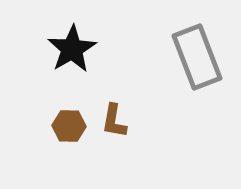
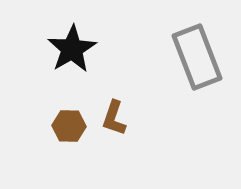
brown L-shape: moved 3 px up; rotated 9 degrees clockwise
